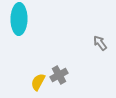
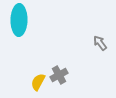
cyan ellipse: moved 1 px down
